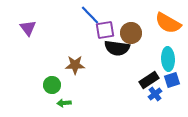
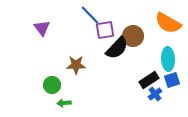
purple triangle: moved 14 px right
brown circle: moved 2 px right, 3 px down
black semicircle: rotated 55 degrees counterclockwise
brown star: moved 1 px right
